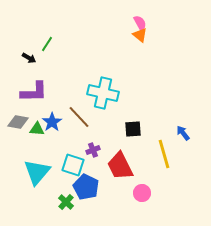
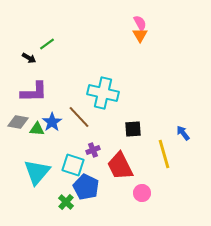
orange triangle: rotated 21 degrees clockwise
green line: rotated 21 degrees clockwise
